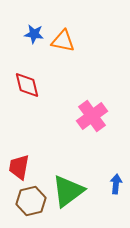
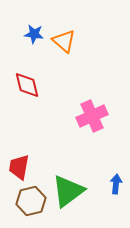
orange triangle: moved 1 px right; rotated 30 degrees clockwise
pink cross: rotated 12 degrees clockwise
